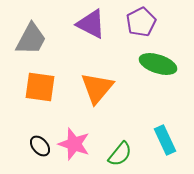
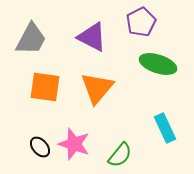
purple triangle: moved 1 px right, 13 px down
orange square: moved 5 px right
cyan rectangle: moved 12 px up
black ellipse: moved 1 px down
green semicircle: moved 1 px down
